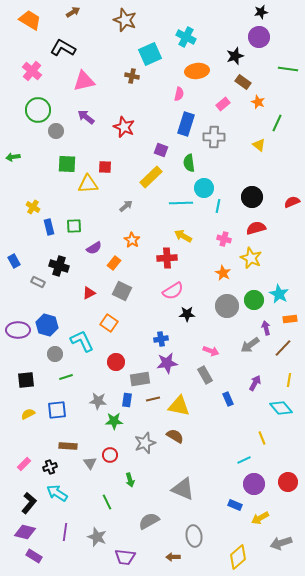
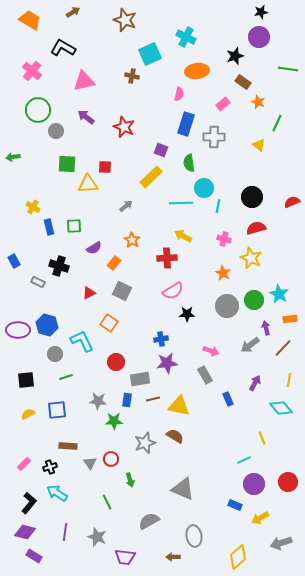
red circle at (110, 455): moved 1 px right, 4 px down
